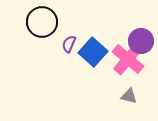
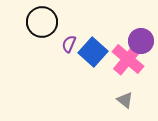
gray triangle: moved 4 px left, 4 px down; rotated 24 degrees clockwise
